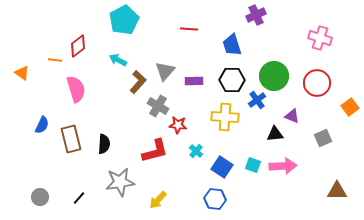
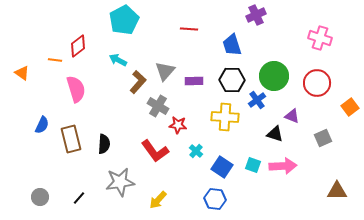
black triangle: rotated 24 degrees clockwise
red L-shape: rotated 68 degrees clockwise
